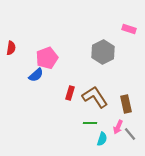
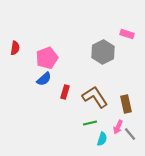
pink rectangle: moved 2 px left, 5 px down
red semicircle: moved 4 px right
blue semicircle: moved 8 px right, 4 px down
red rectangle: moved 5 px left, 1 px up
green line: rotated 16 degrees counterclockwise
